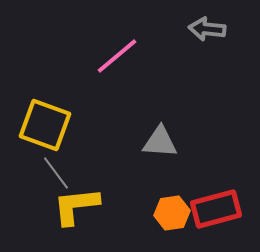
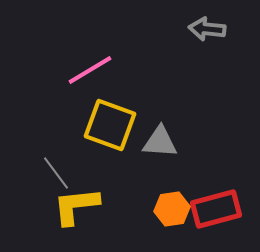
pink line: moved 27 px left, 14 px down; rotated 9 degrees clockwise
yellow square: moved 65 px right
orange hexagon: moved 4 px up
